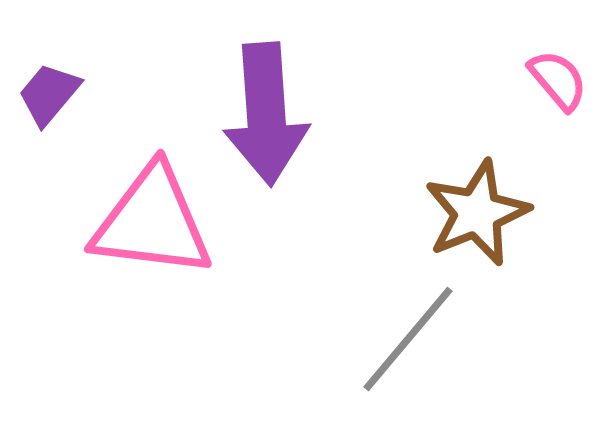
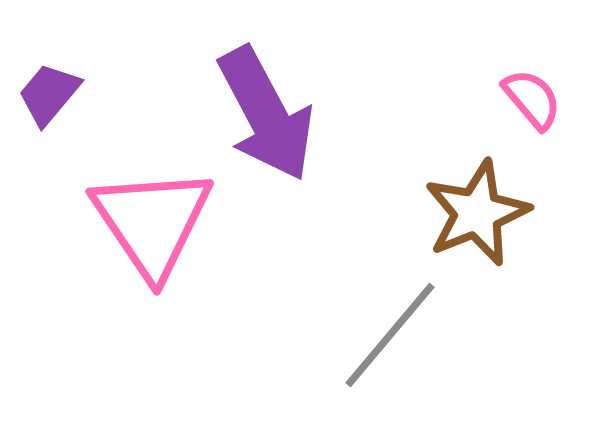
pink semicircle: moved 26 px left, 19 px down
purple arrow: rotated 24 degrees counterclockwise
pink triangle: rotated 49 degrees clockwise
gray line: moved 18 px left, 4 px up
